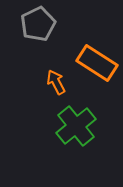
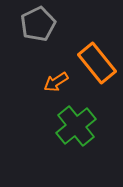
orange rectangle: rotated 18 degrees clockwise
orange arrow: rotated 95 degrees counterclockwise
